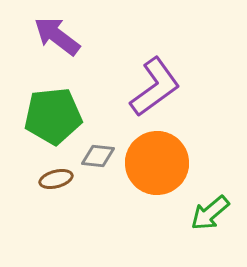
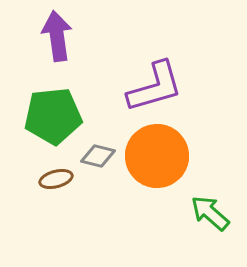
purple arrow: rotated 45 degrees clockwise
purple L-shape: rotated 20 degrees clockwise
gray diamond: rotated 8 degrees clockwise
orange circle: moved 7 px up
green arrow: rotated 81 degrees clockwise
